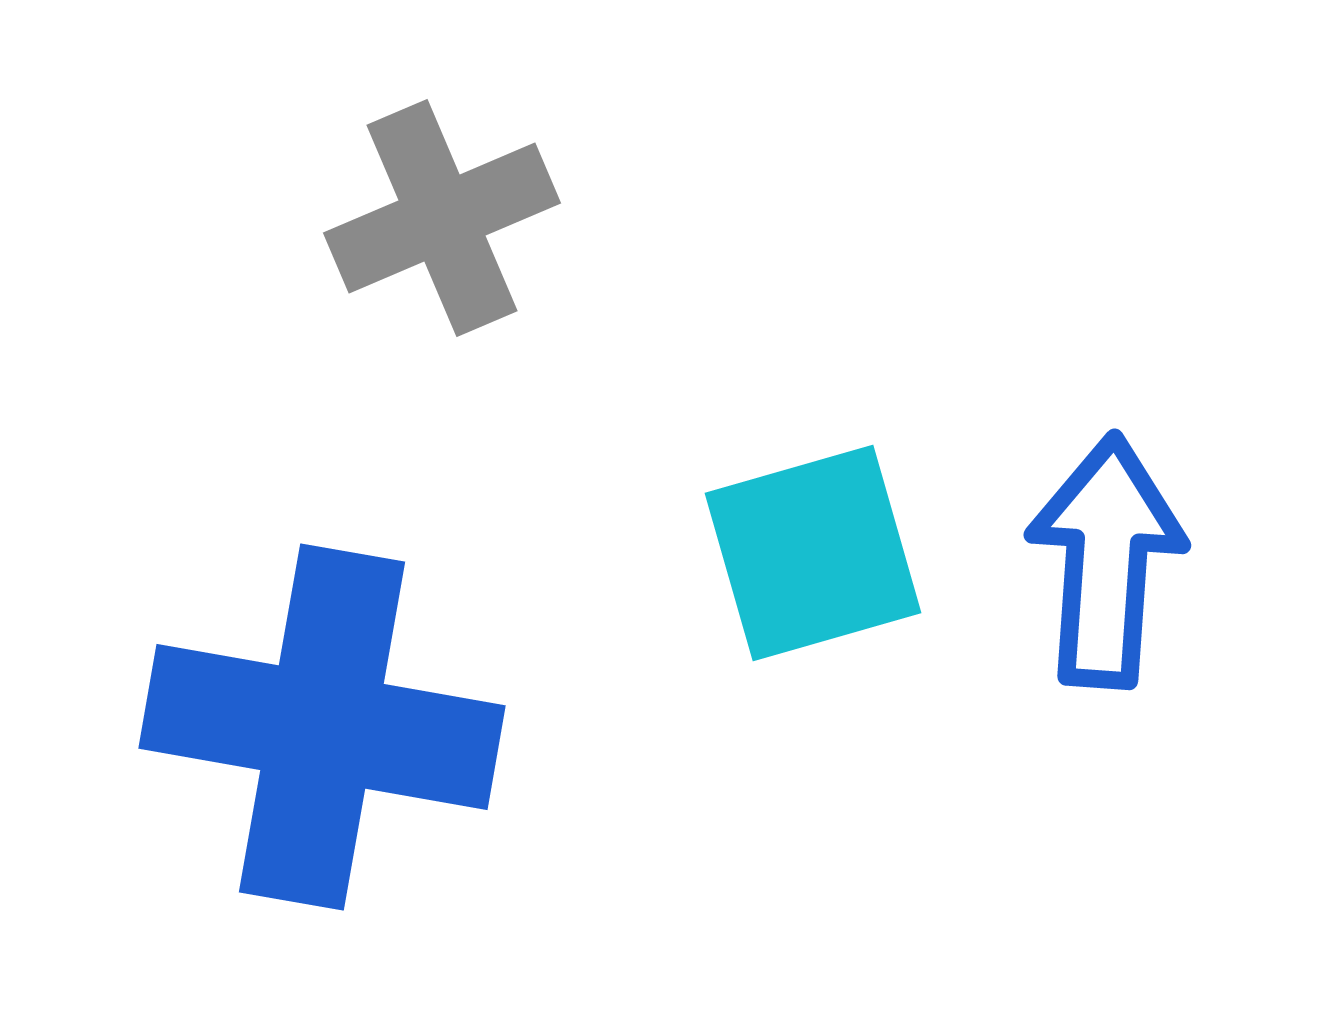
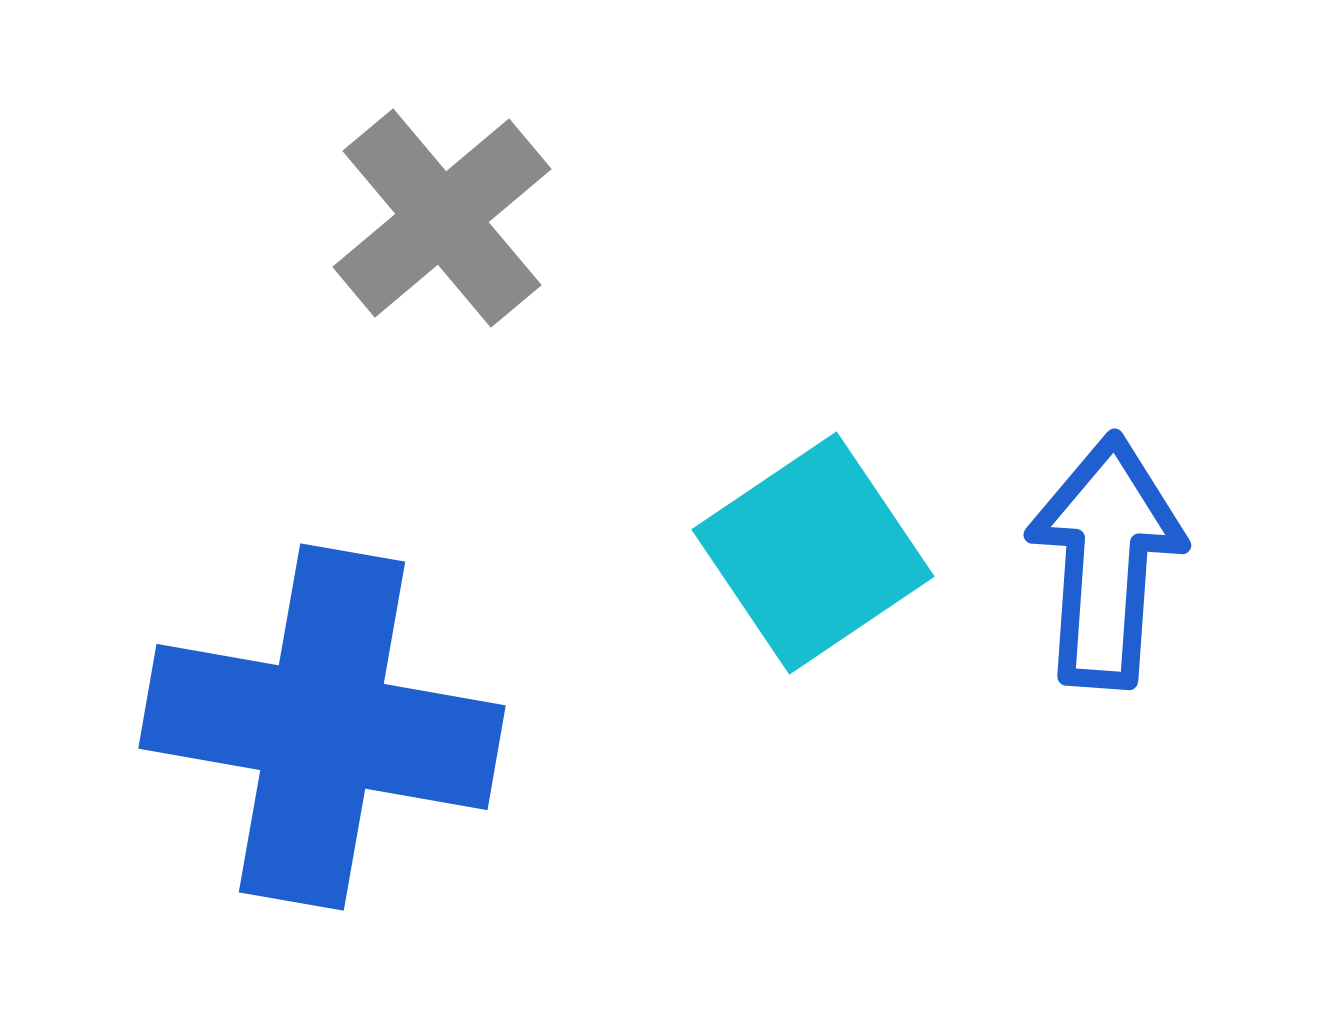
gray cross: rotated 17 degrees counterclockwise
cyan square: rotated 18 degrees counterclockwise
